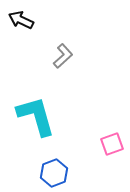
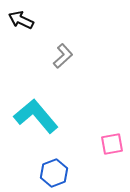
cyan L-shape: rotated 24 degrees counterclockwise
pink square: rotated 10 degrees clockwise
